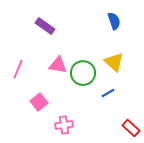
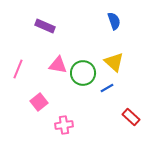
purple rectangle: rotated 12 degrees counterclockwise
blue line: moved 1 px left, 5 px up
red rectangle: moved 11 px up
